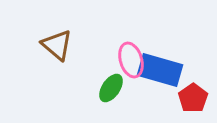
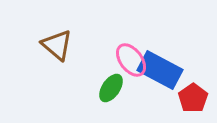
pink ellipse: rotated 20 degrees counterclockwise
blue rectangle: rotated 12 degrees clockwise
